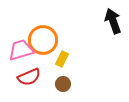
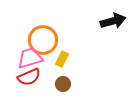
black arrow: rotated 95 degrees clockwise
pink trapezoid: moved 9 px right, 8 px down
